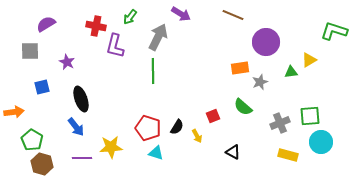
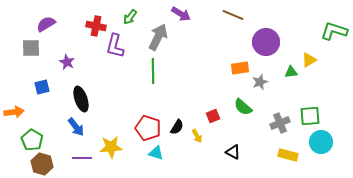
gray square: moved 1 px right, 3 px up
